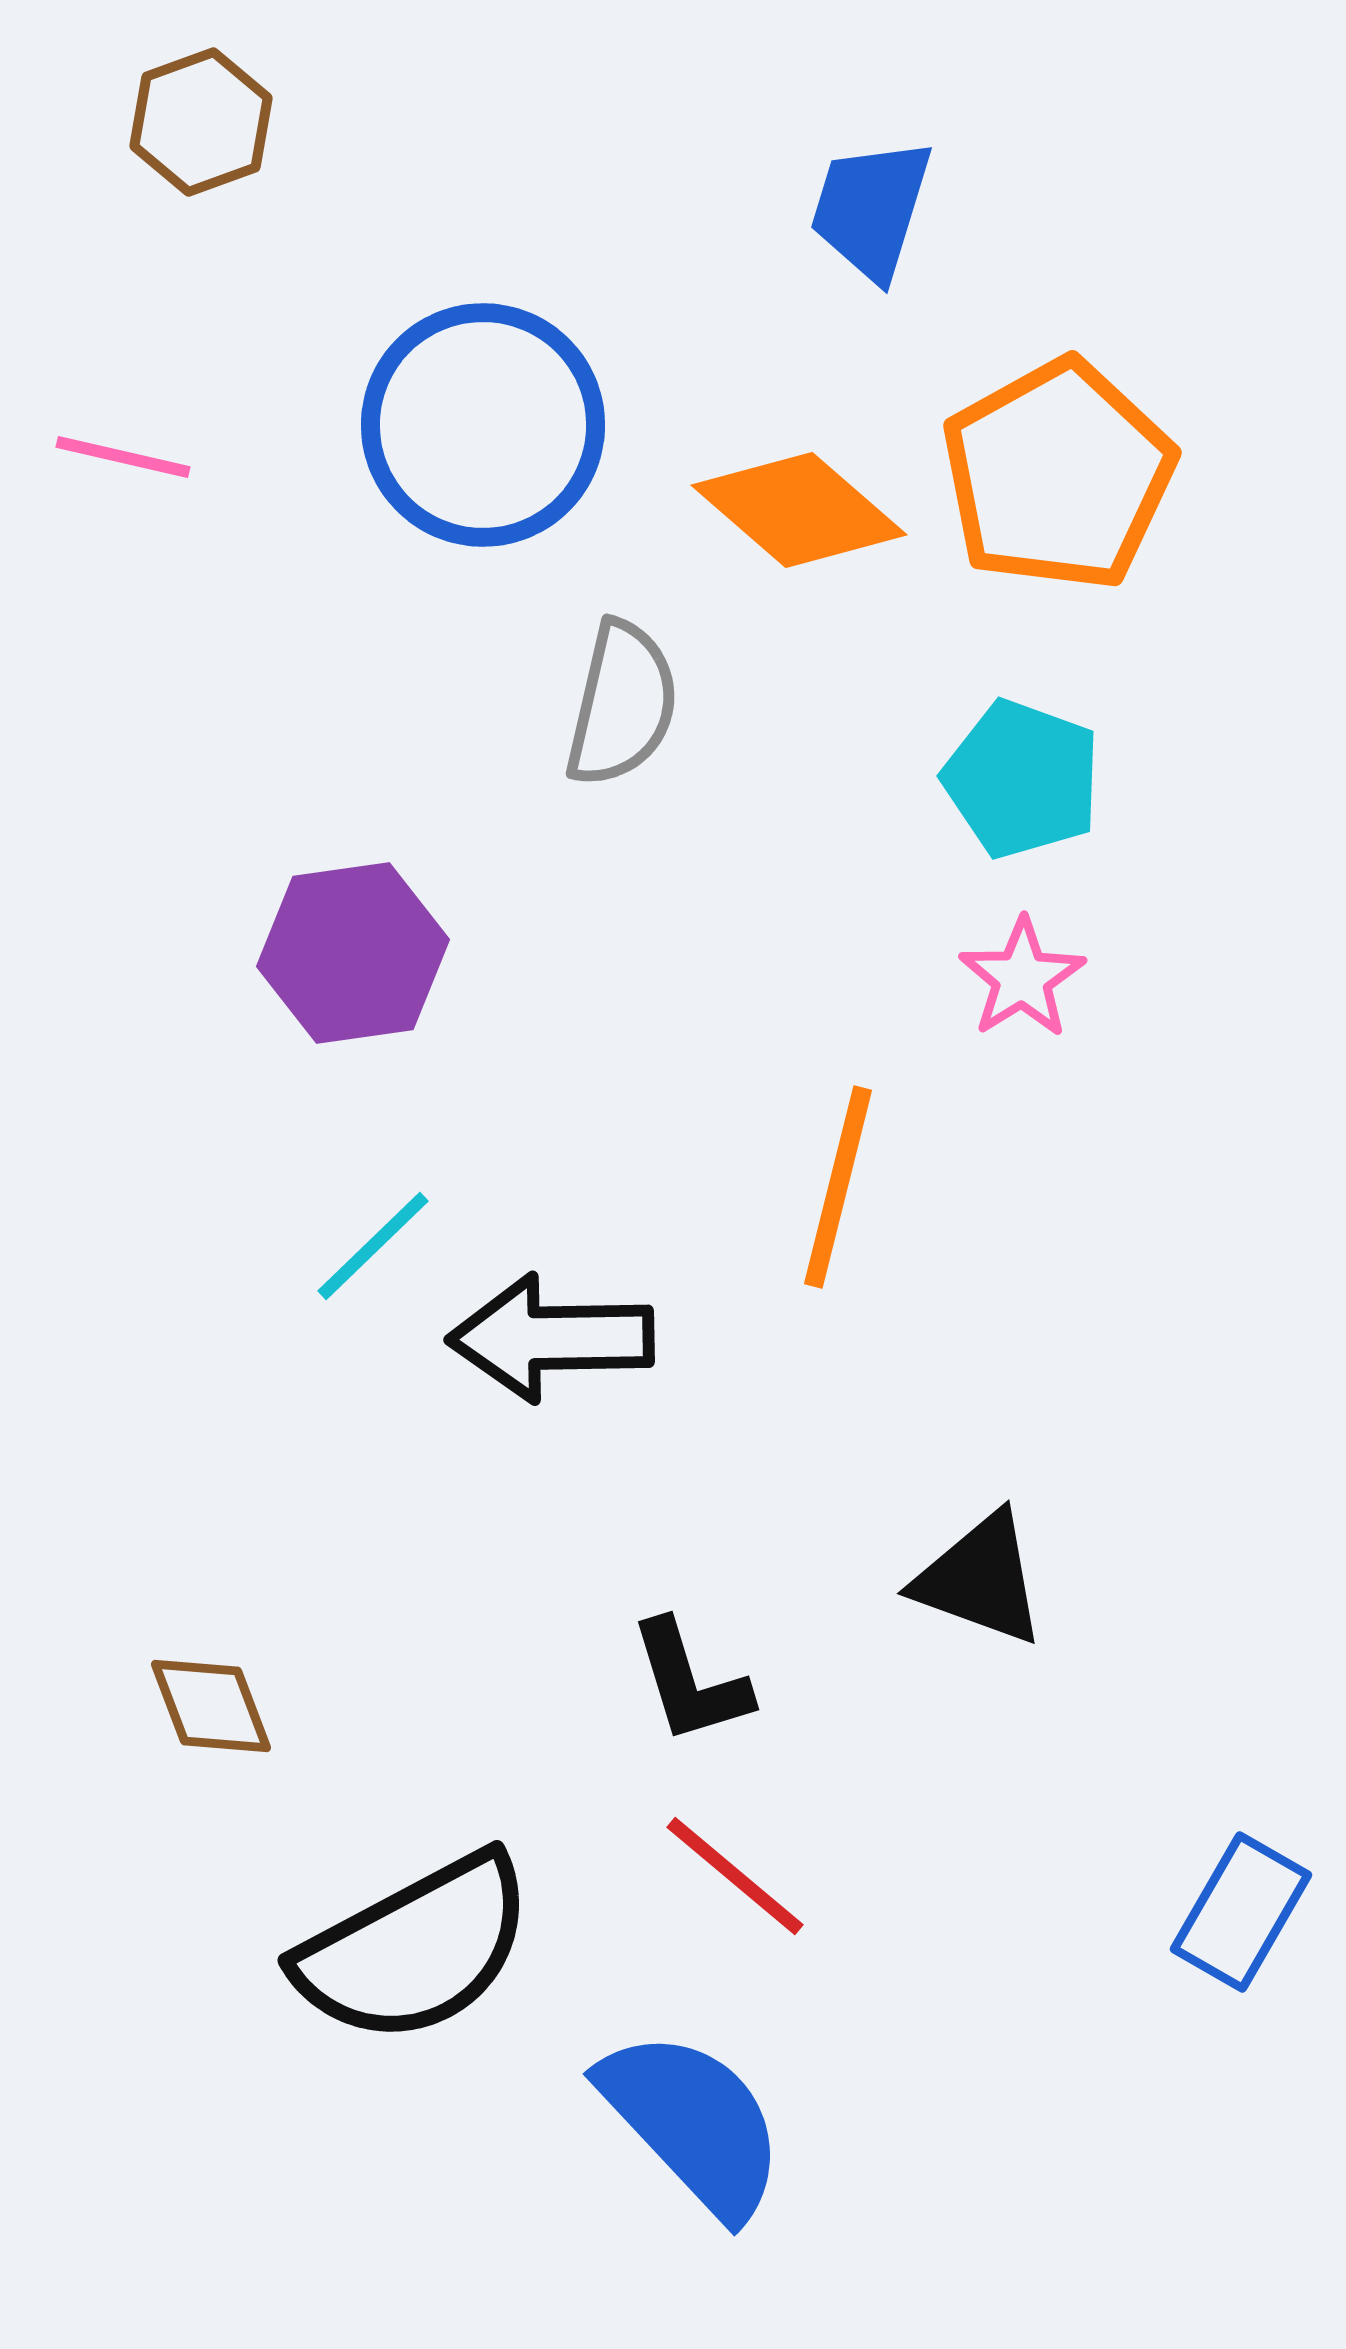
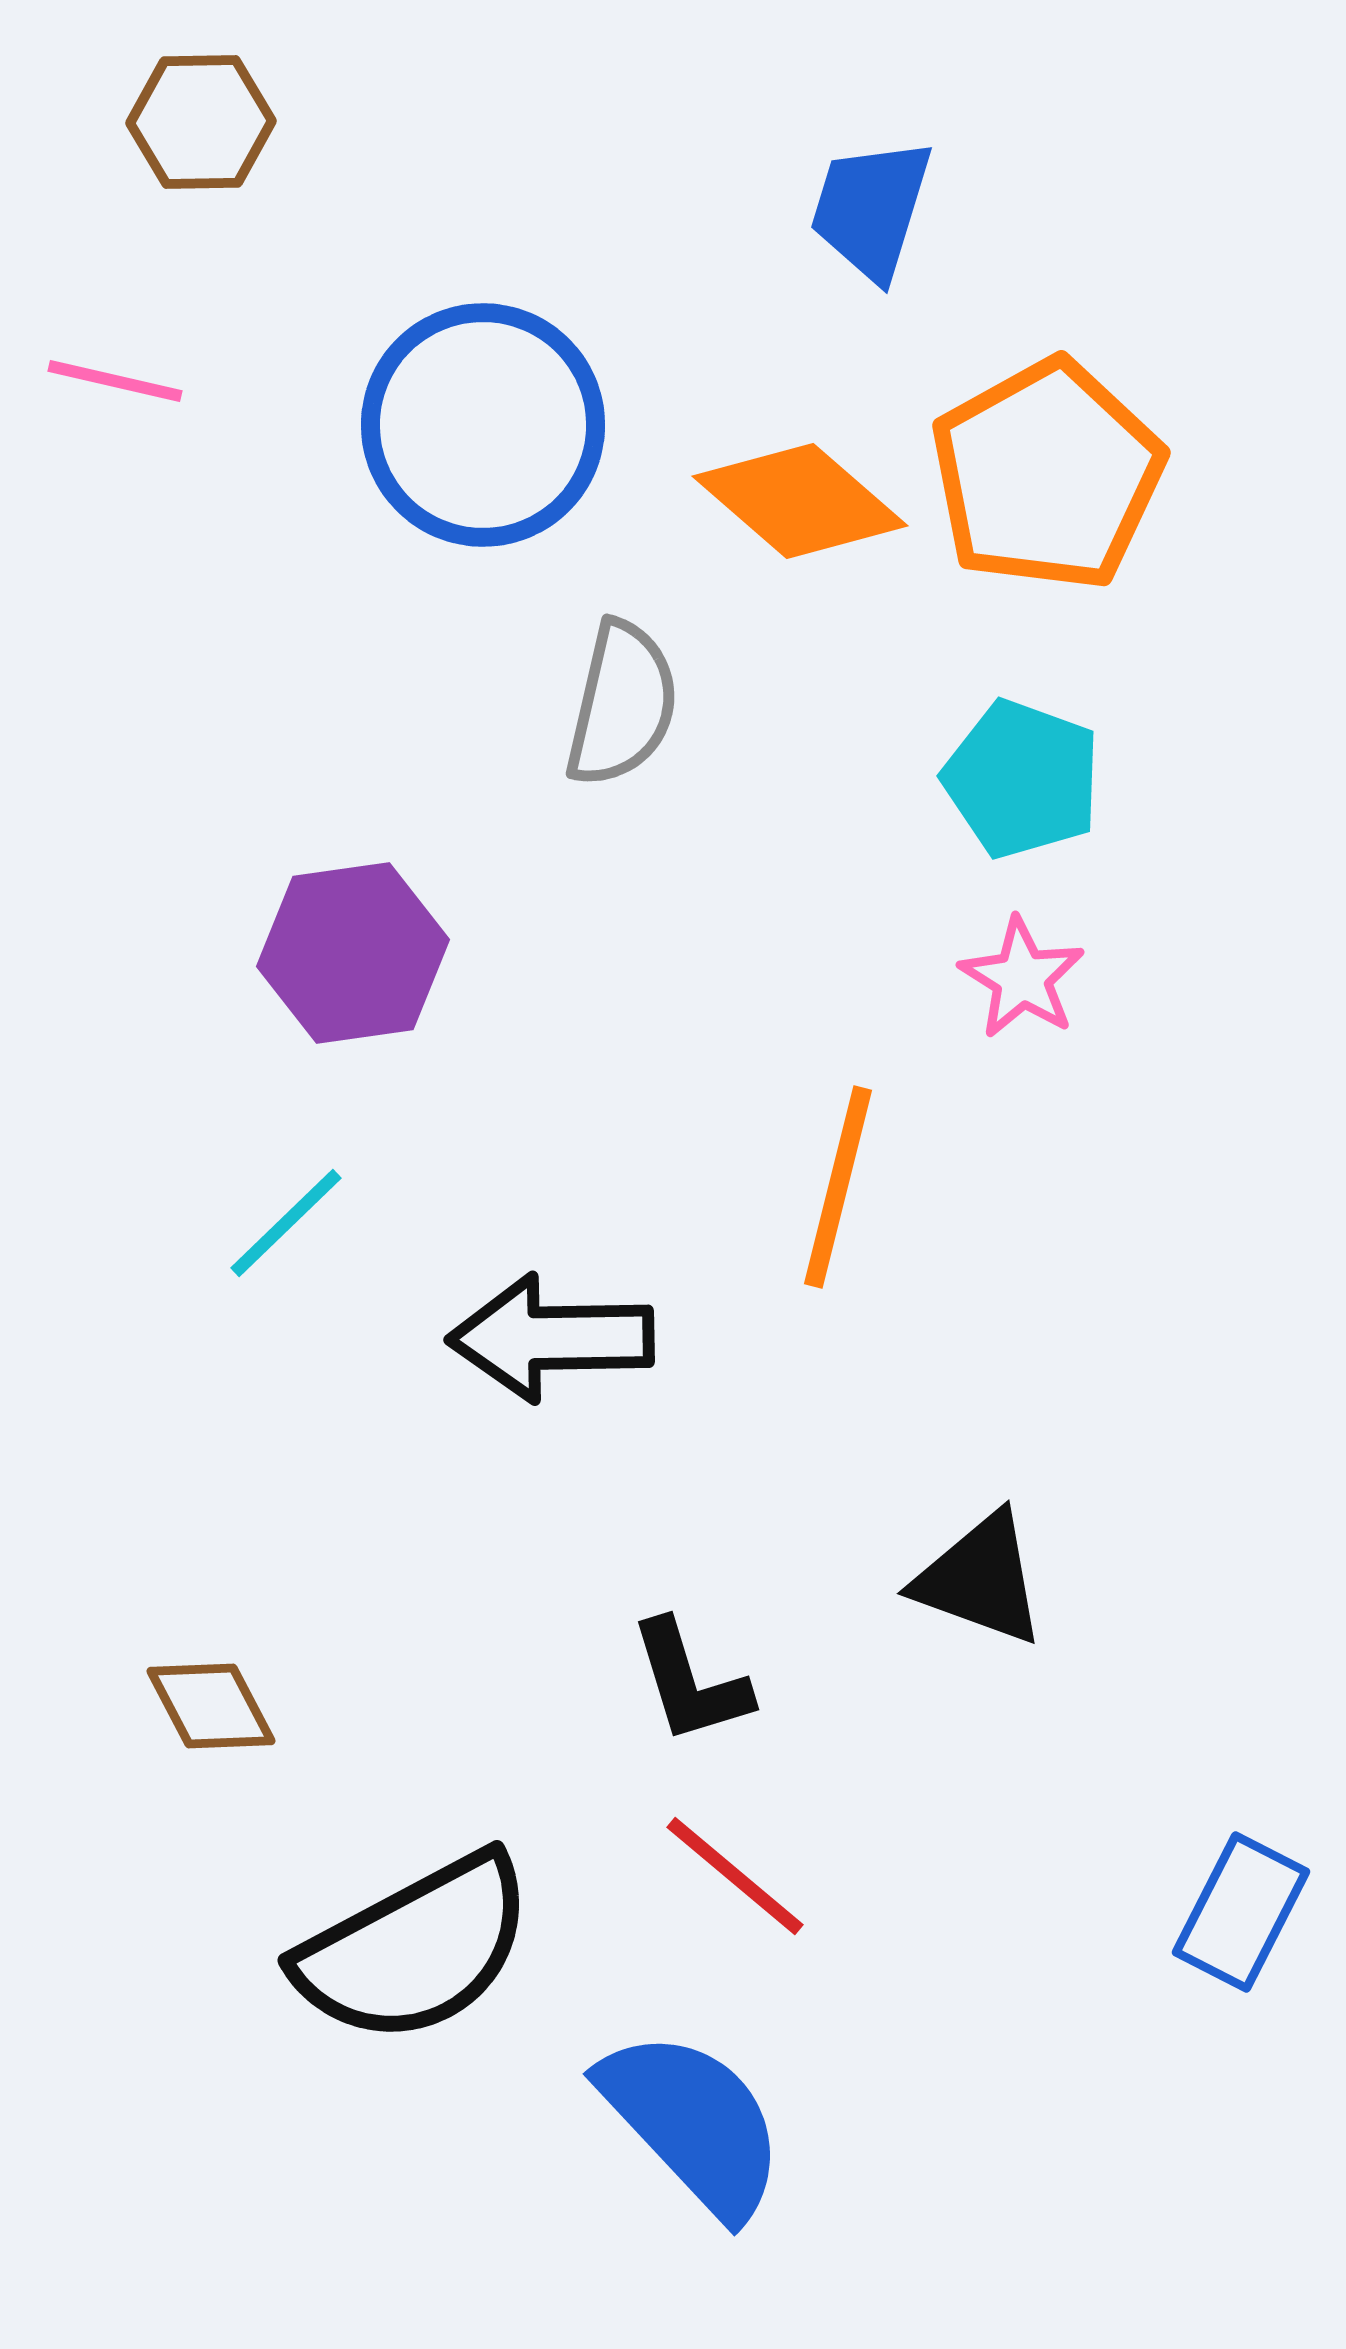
brown hexagon: rotated 19 degrees clockwise
pink line: moved 8 px left, 76 px up
orange pentagon: moved 11 px left
orange diamond: moved 1 px right, 9 px up
pink star: rotated 8 degrees counterclockwise
cyan line: moved 87 px left, 23 px up
brown diamond: rotated 7 degrees counterclockwise
blue rectangle: rotated 3 degrees counterclockwise
